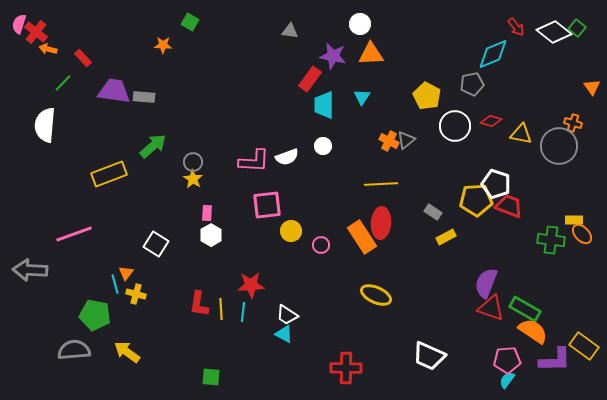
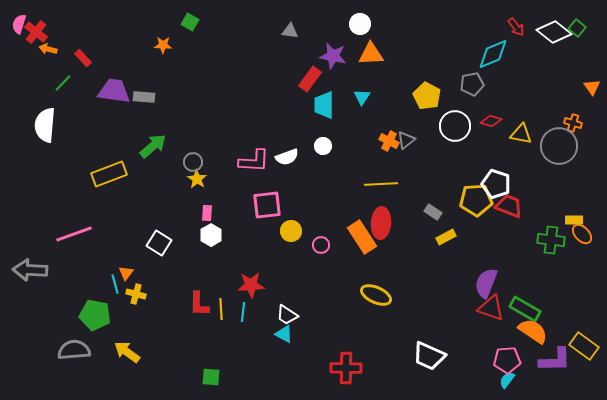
yellow star at (193, 179): moved 4 px right
white square at (156, 244): moved 3 px right, 1 px up
red L-shape at (199, 304): rotated 8 degrees counterclockwise
